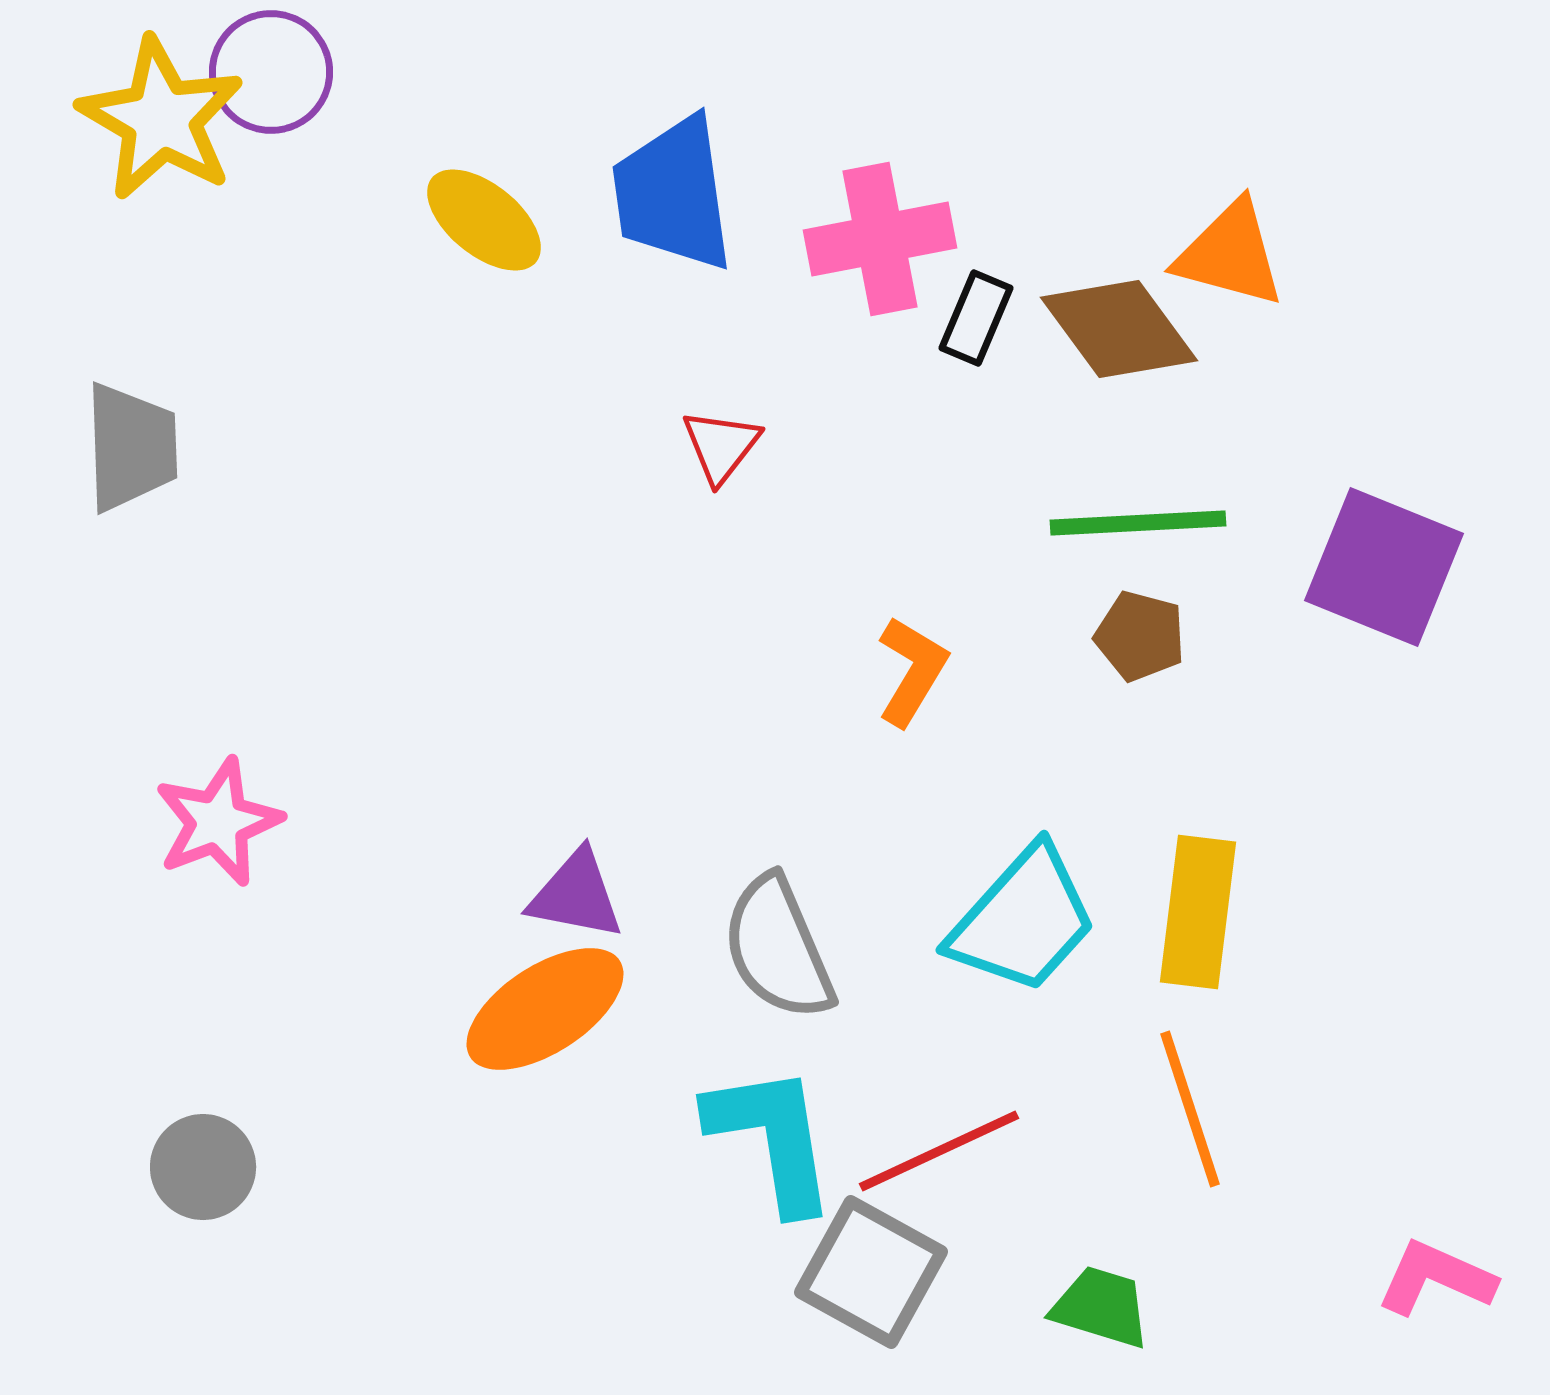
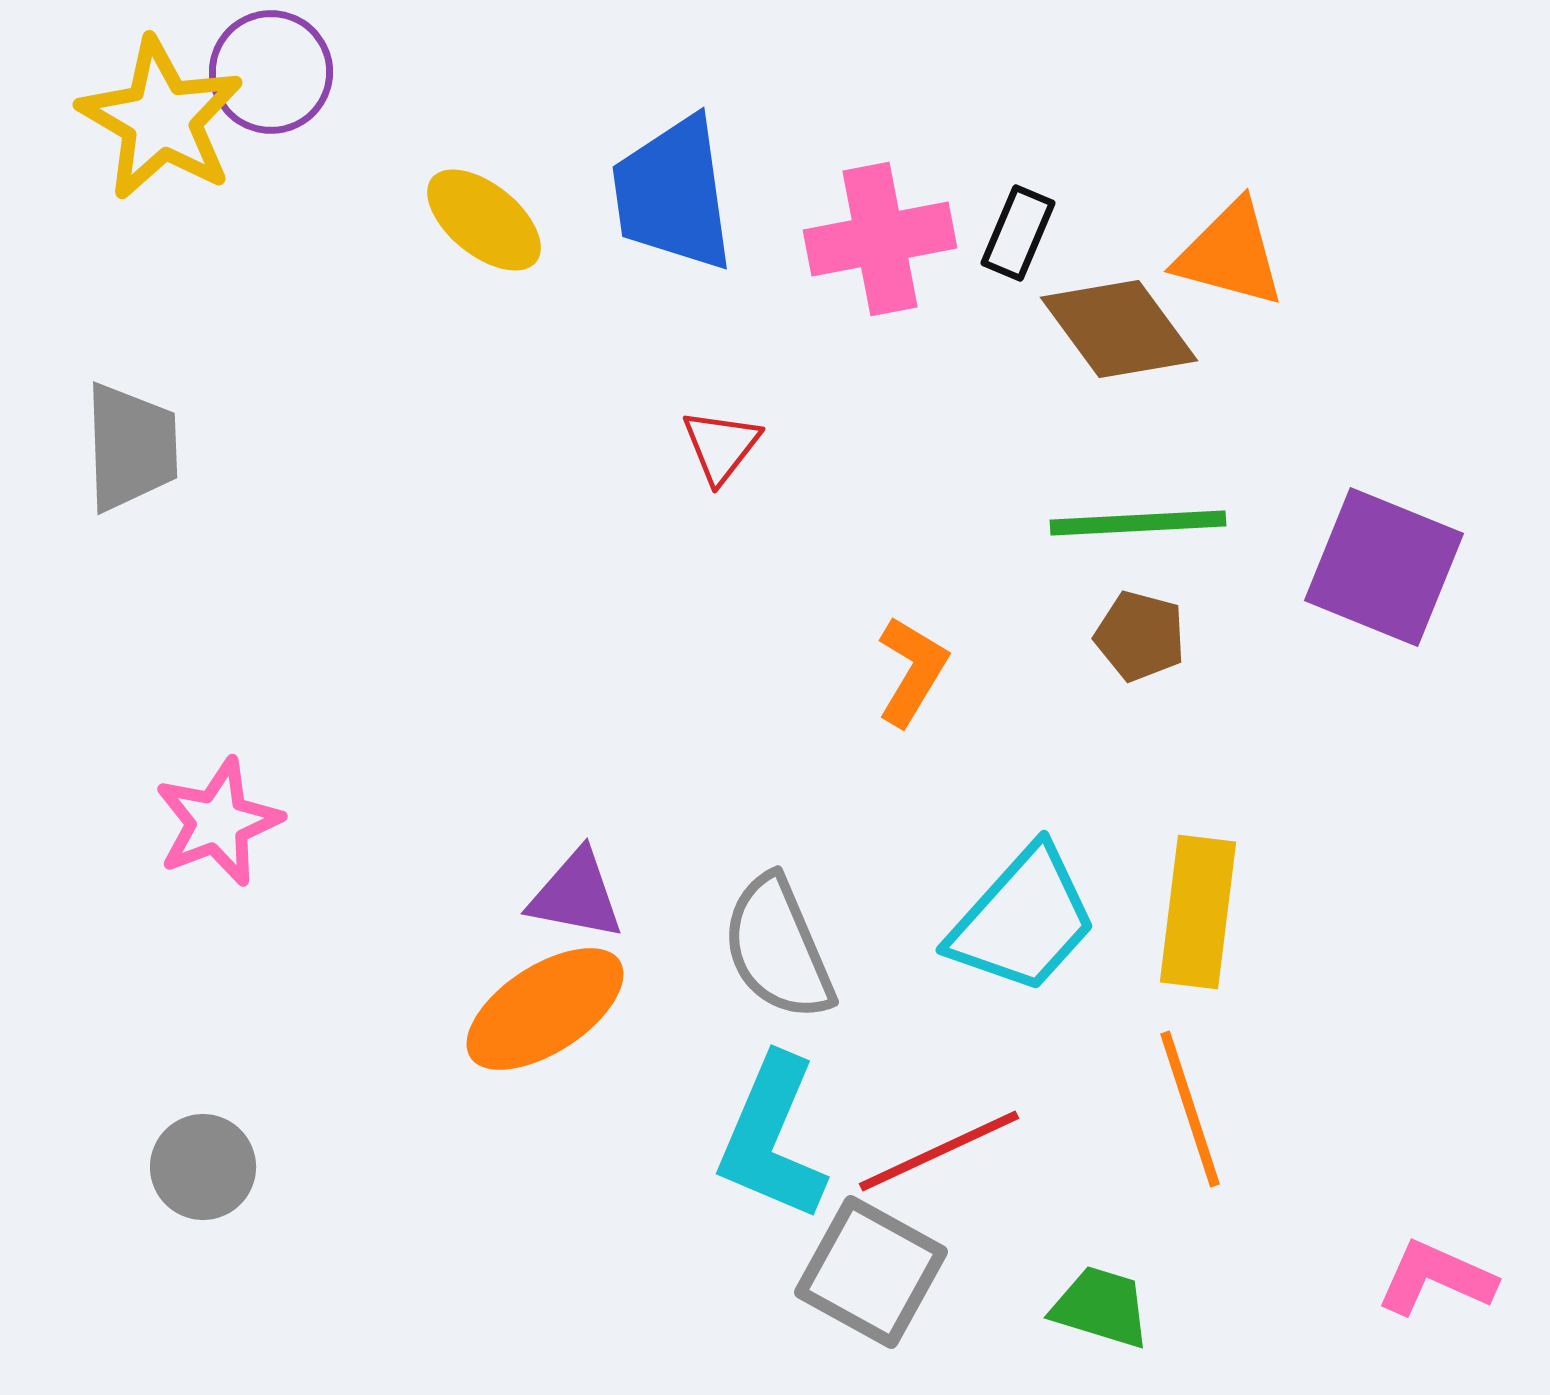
black rectangle: moved 42 px right, 85 px up
cyan L-shape: rotated 148 degrees counterclockwise
